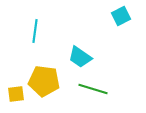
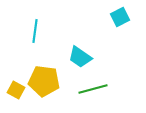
cyan square: moved 1 px left, 1 px down
green line: rotated 32 degrees counterclockwise
yellow square: moved 4 px up; rotated 36 degrees clockwise
